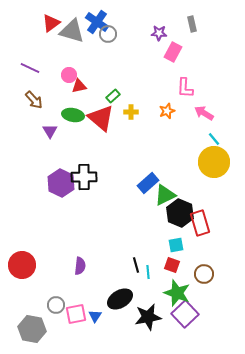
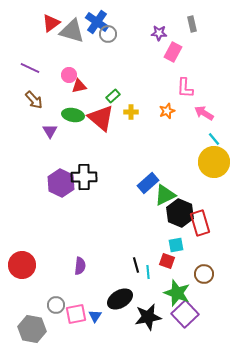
red square at (172, 265): moved 5 px left, 4 px up
